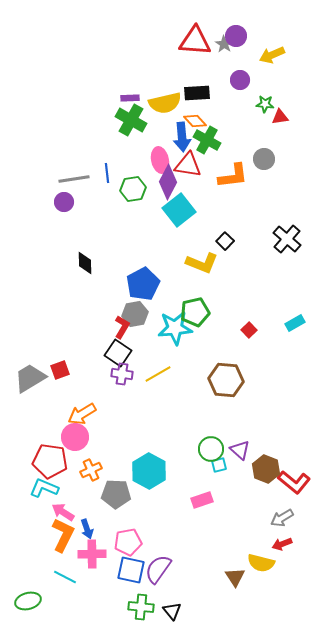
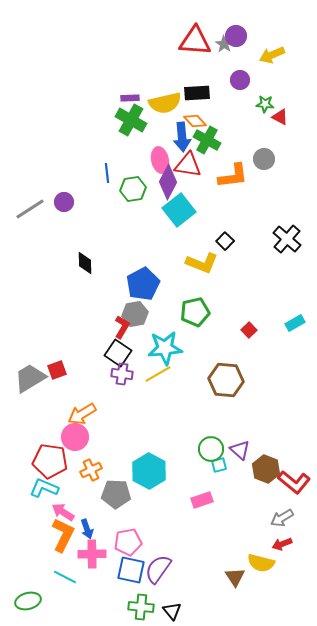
red triangle at (280, 117): rotated 36 degrees clockwise
gray line at (74, 179): moved 44 px left, 30 px down; rotated 24 degrees counterclockwise
cyan star at (175, 328): moved 10 px left, 20 px down
red square at (60, 370): moved 3 px left
